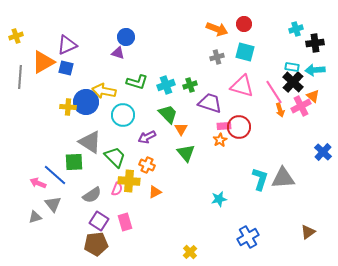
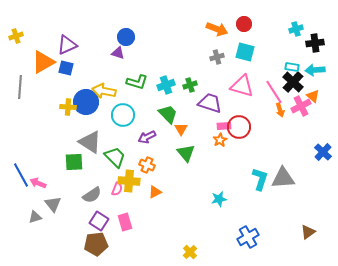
gray line at (20, 77): moved 10 px down
blue line at (55, 175): moved 34 px left; rotated 20 degrees clockwise
